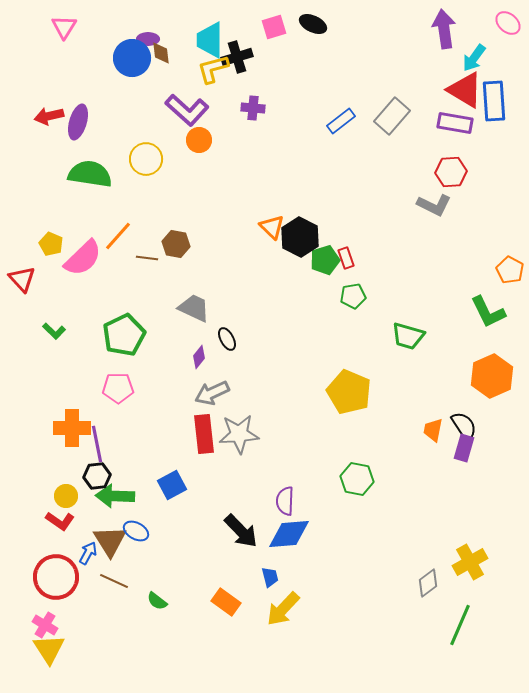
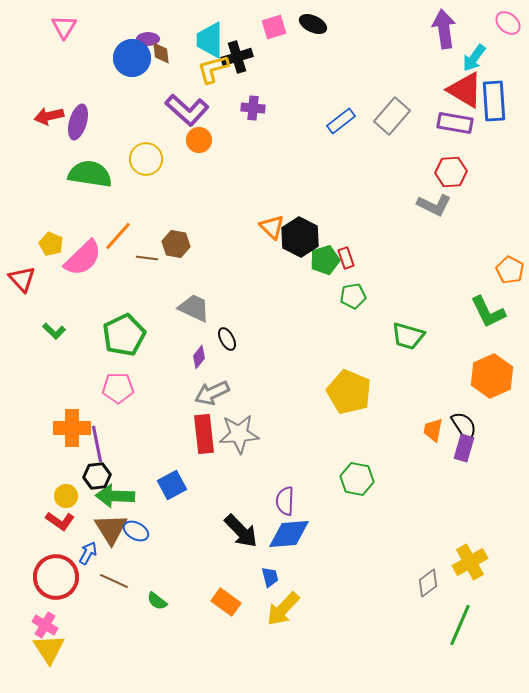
brown triangle at (110, 541): moved 1 px right, 12 px up
